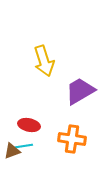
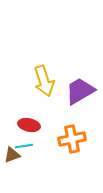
yellow arrow: moved 20 px down
orange cross: rotated 20 degrees counterclockwise
brown triangle: moved 4 px down
